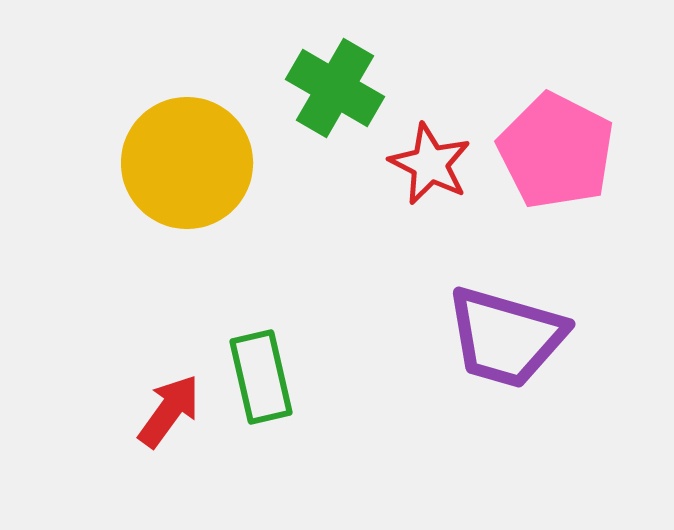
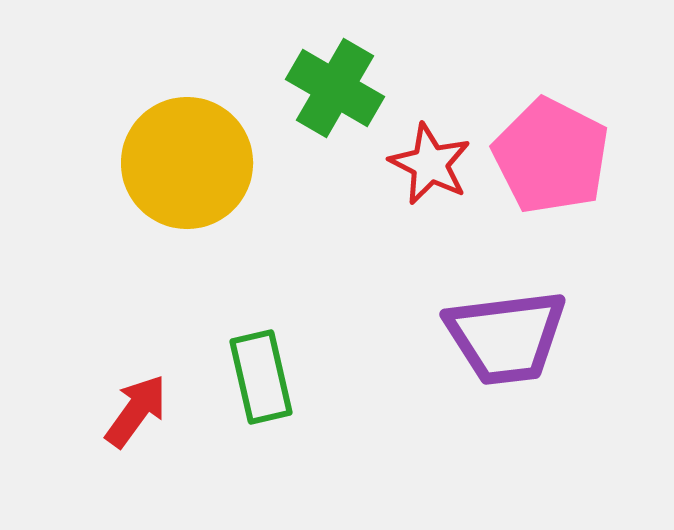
pink pentagon: moved 5 px left, 5 px down
purple trapezoid: rotated 23 degrees counterclockwise
red arrow: moved 33 px left
